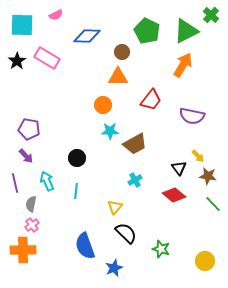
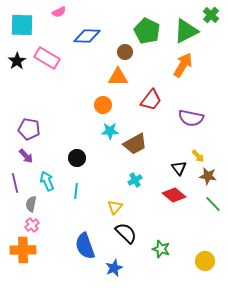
pink semicircle: moved 3 px right, 3 px up
brown circle: moved 3 px right
purple semicircle: moved 1 px left, 2 px down
